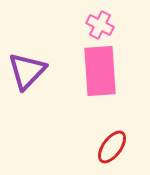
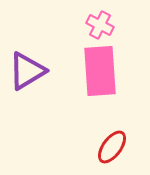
purple triangle: rotated 15 degrees clockwise
